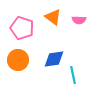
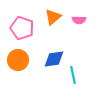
orange triangle: rotated 42 degrees clockwise
